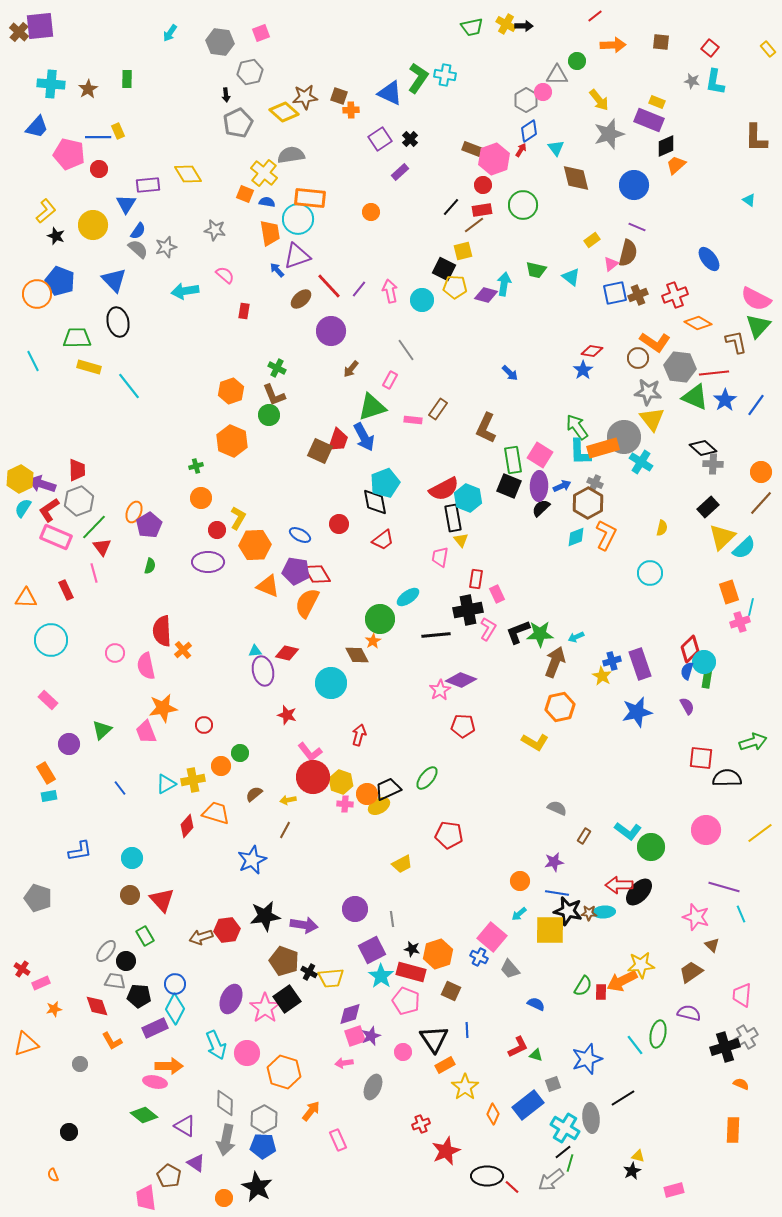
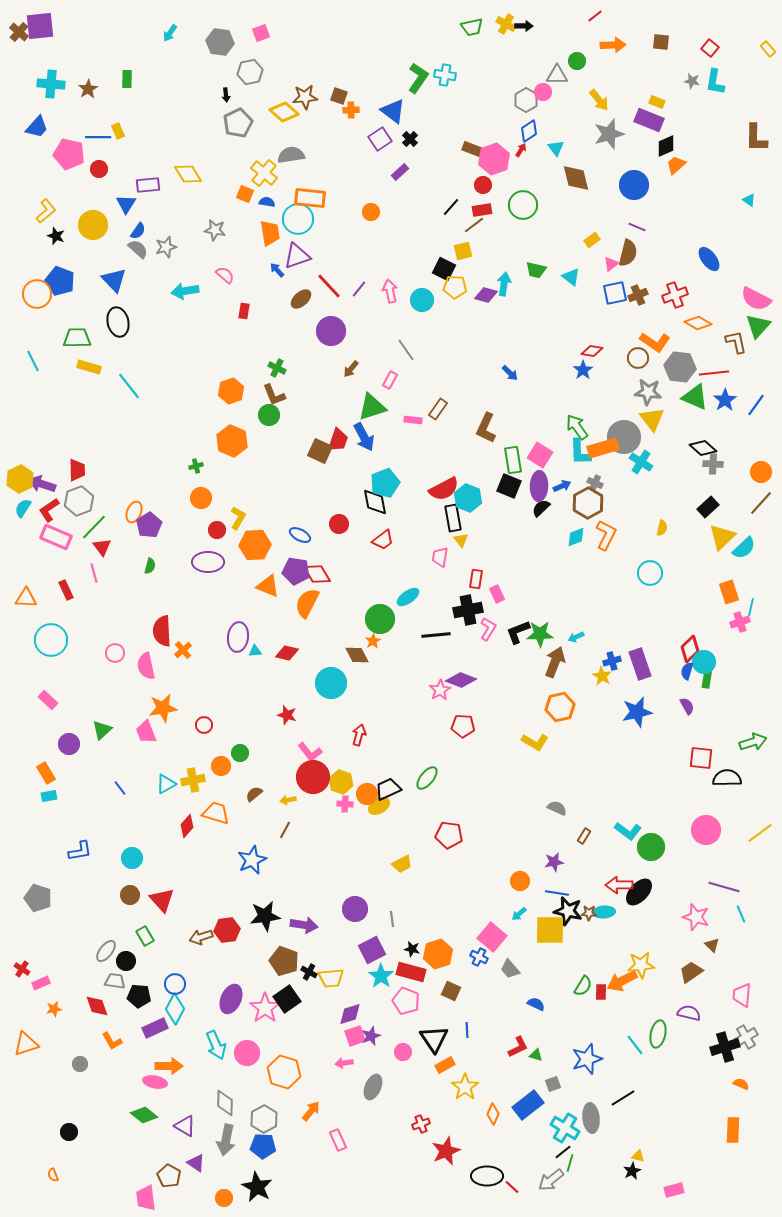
blue triangle at (390, 93): moved 3 px right, 18 px down; rotated 12 degrees clockwise
purple ellipse at (263, 671): moved 25 px left, 34 px up; rotated 20 degrees clockwise
